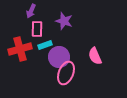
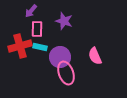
purple arrow: rotated 16 degrees clockwise
cyan rectangle: moved 5 px left, 2 px down; rotated 32 degrees clockwise
red cross: moved 3 px up
purple circle: moved 1 px right
pink ellipse: rotated 40 degrees counterclockwise
